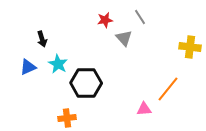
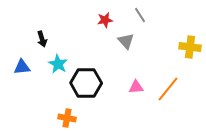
gray line: moved 2 px up
gray triangle: moved 2 px right, 3 px down
blue triangle: moved 6 px left; rotated 18 degrees clockwise
pink triangle: moved 8 px left, 22 px up
orange cross: rotated 18 degrees clockwise
